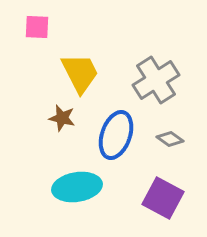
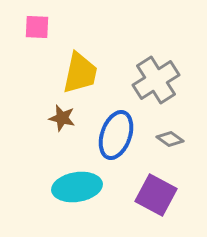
yellow trapezoid: rotated 39 degrees clockwise
purple square: moved 7 px left, 3 px up
